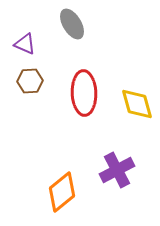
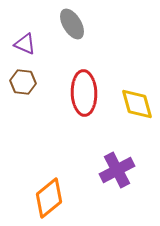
brown hexagon: moved 7 px left, 1 px down; rotated 10 degrees clockwise
orange diamond: moved 13 px left, 6 px down
